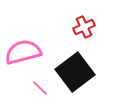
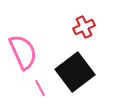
pink semicircle: rotated 81 degrees clockwise
pink line: rotated 18 degrees clockwise
